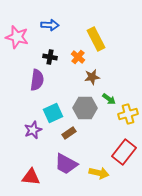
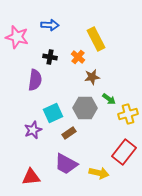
purple semicircle: moved 2 px left
red triangle: rotated 12 degrees counterclockwise
